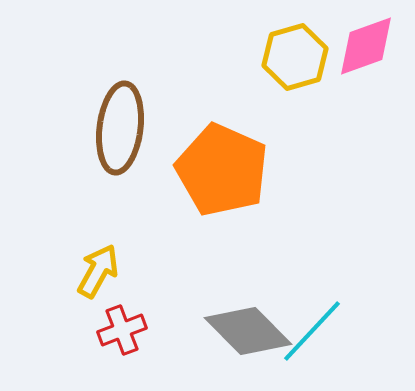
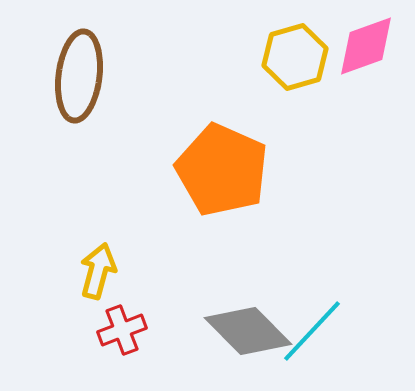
brown ellipse: moved 41 px left, 52 px up
yellow arrow: rotated 14 degrees counterclockwise
